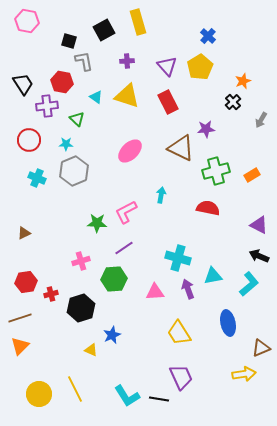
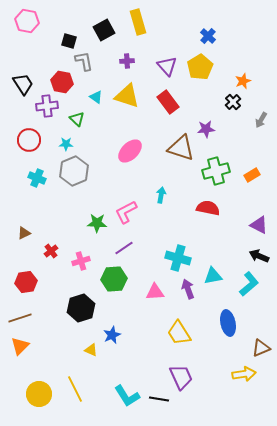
red rectangle at (168, 102): rotated 10 degrees counterclockwise
brown triangle at (181, 148): rotated 8 degrees counterclockwise
red cross at (51, 294): moved 43 px up; rotated 24 degrees counterclockwise
